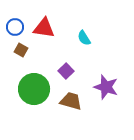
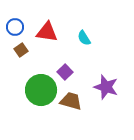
red triangle: moved 3 px right, 4 px down
brown square: rotated 24 degrees clockwise
purple square: moved 1 px left, 1 px down
green circle: moved 7 px right, 1 px down
